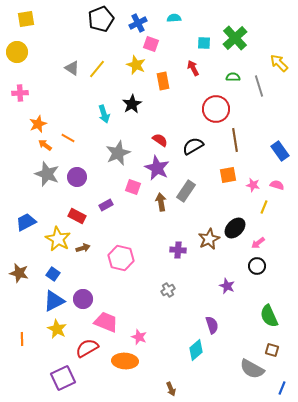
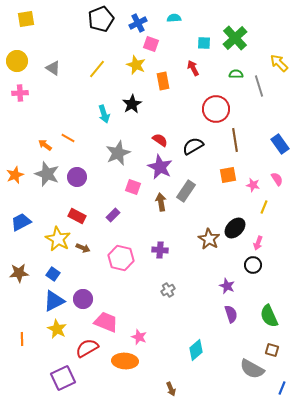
yellow circle at (17, 52): moved 9 px down
gray triangle at (72, 68): moved 19 px left
green semicircle at (233, 77): moved 3 px right, 3 px up
orange star at (38, 124): moved 23 px left, 51 px down
blue rectangle at (280, 151): moved 7 px up
purple star at (157, 168): moved 3 px right, 1 px up
pink semicircle at (277, 185): moved 6 px up; rotated 40 degrees clockwise
purple rectangle at (106, 205): moved 7 px right, 10 px down; rotated 16 degrees counterclockwise
blue trapezoid at (26, 222): moved 5 px left
brown star at (209, 239): rotated 15 degrees counterclockwise
pink arrow at (258, 243): rotated 32 degrees counterclockwise
brown arrow at (83, 248): rotated 40 degrees clockwise
purple cross at (178, 250): moved 18 px left
black circle at (257, 266): moved 4 px left, 1 px up
brown star at (19, 273): rotated 18 degrees counterclockwise
purple semicircle at (212, 325): moved 19 px right, 11 px up
